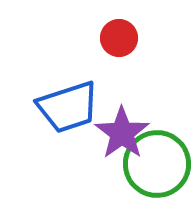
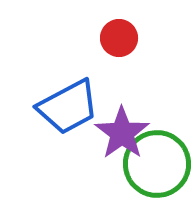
blue trapezoid: rotated 10 degrees counterclockwise
